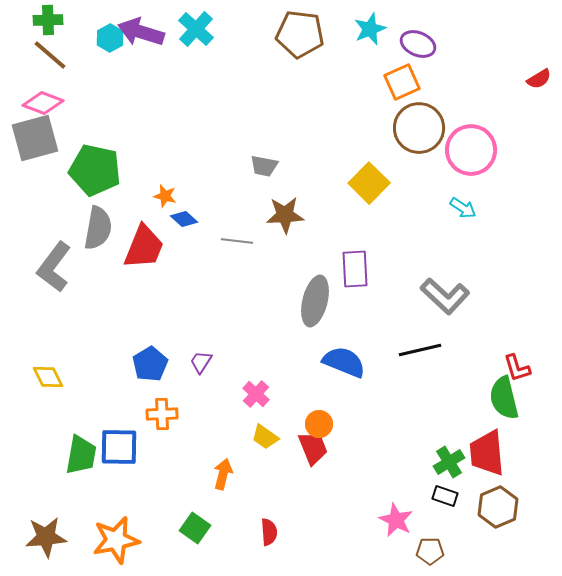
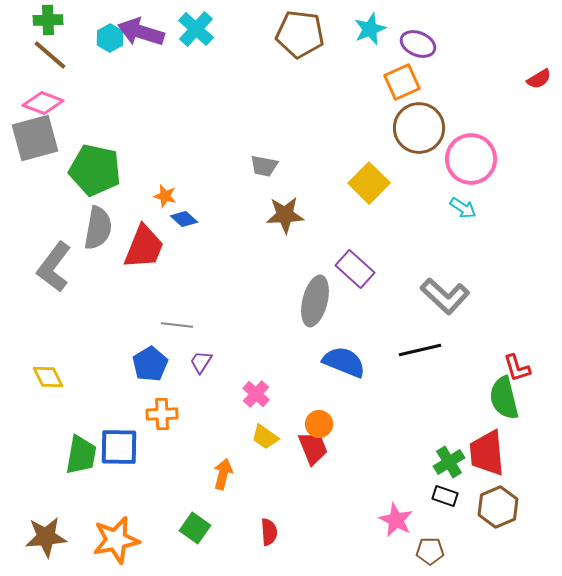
pink circle at (471, 150): moved 9 px down
gray line at (237, 241): moved 60 px left, 84 px down
purple rectangle at (355, 269): rotated 45 degrees counterclockwise
